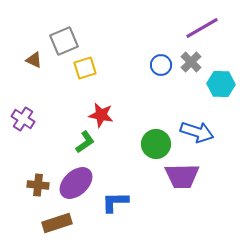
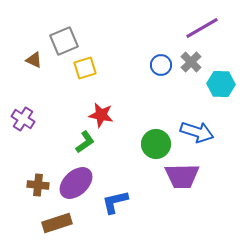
blue L-shape: rotated 12 degrees counterclockwise
